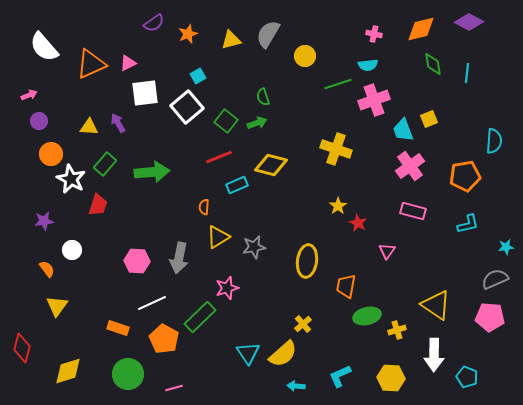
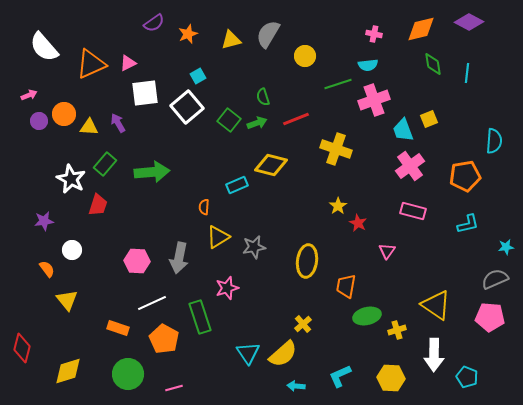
green square at (226, 121): moved 3 px right, 1 px up
orange circle at (51, 154): moved 13 px right, 40 px up
red line at (219, 157): moved 77 px right, 38 px up
yellow triangle at (57, 306): moved 10 px right, 6 px up; rotated 15 degrees counterclockwise
green rectangle at (200, 317): rotated 64 degrees counterclockwise
